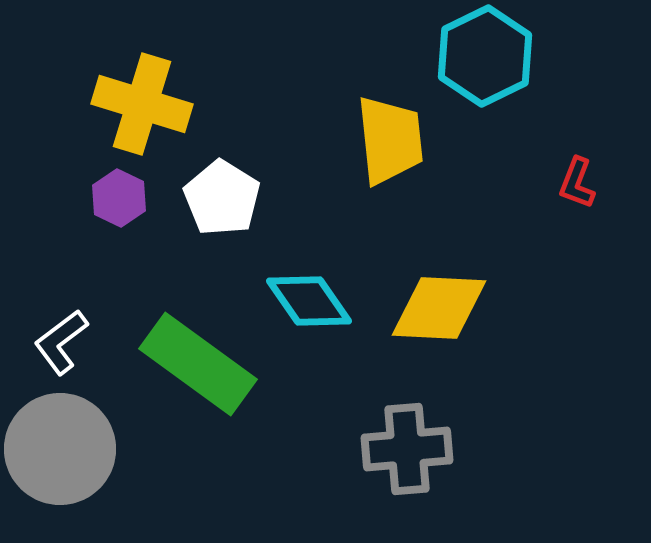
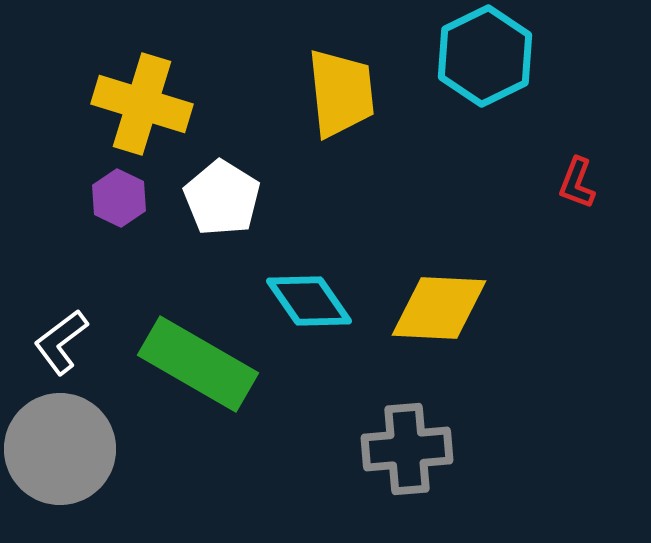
yellow trapezoid: moved 49 px left, 47 px up
green rectangle: rotated 6 degrees counterclockwise
